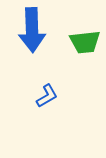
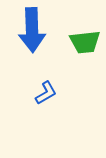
blue L-shape: moved 1 px left, 3 px up
